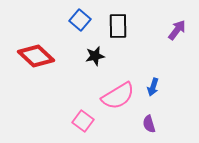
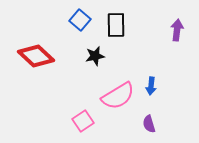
black rectangle: moved 2 px left, 1 px up
purple arrow: rotated 30 degrees counterclockwise
blue arrow: moved 2 px left, 1 px up; rotated 12 degrees counterclockwise
pink square: rotated 20 degrees clockwise
